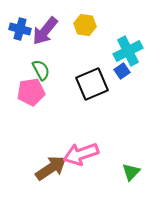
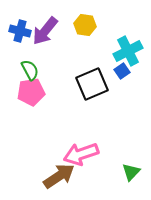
blue cross: moved 2 px down
green semicircle: moved 11 px left
brown arrow: moved 8 px right, 8 px down
